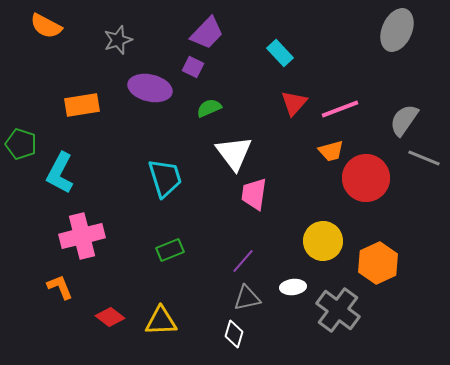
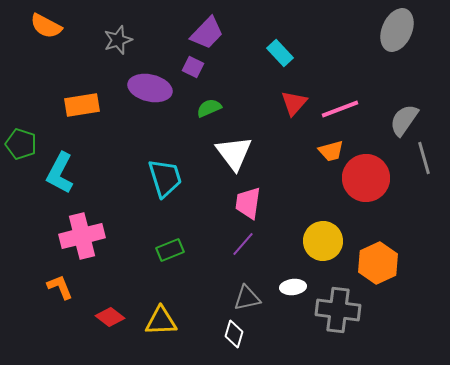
gray line: rotated 52 degrees clockwise
pink trapezoid: moved 6 px left, 9 px down
purple line: moved 17 px up
gray cross: rotated 30 degrees counterclockwise
